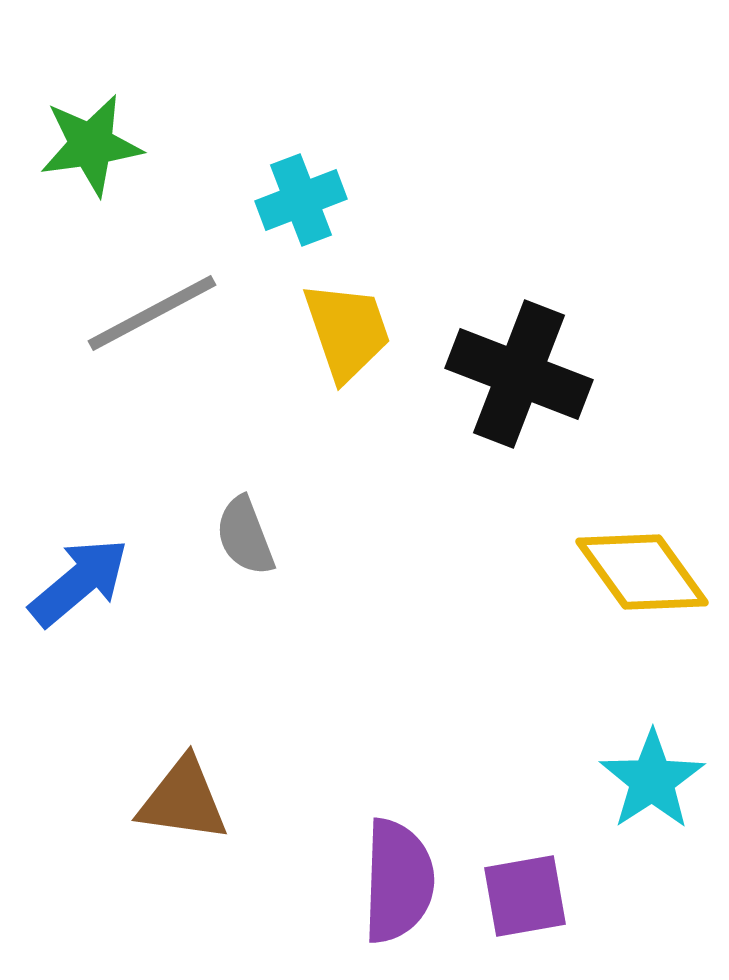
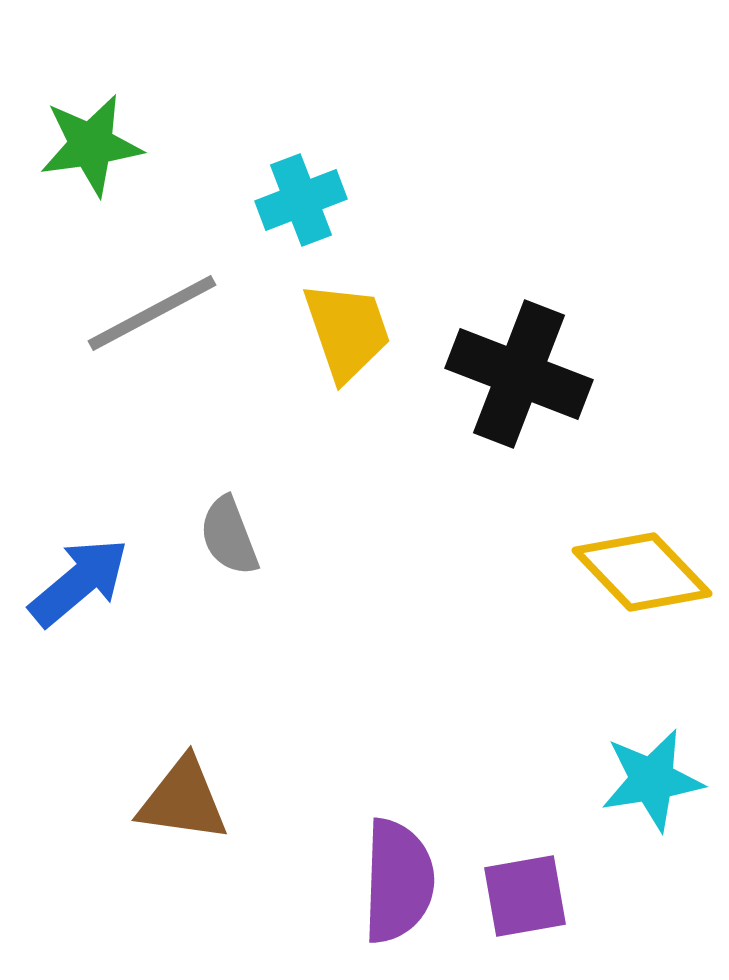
gray semicircle: moved 16 px left
yellow diamond: rotated 8 degrees counterclockwise
cyan star: rotated 24 degrees clockwise
